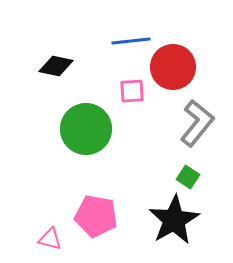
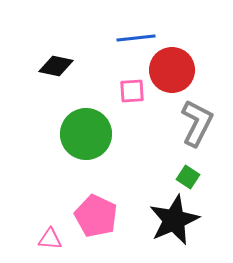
blue line: moved 5 px right, 3 px up
red circle: moved 1 px left, 3 px down
gray L-shape: rotated 12 degrees counterclockwise
green circle: moved 5 px down
pink pentagon: rotated 15 degrees clockwise
black star: rotated 6 degrees clockwise
pink triangle: rotated 10 degrees counterclockwise
